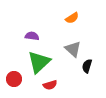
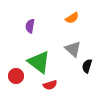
purple semicircle: moved 2 px left, 10 px up; rotated 88 degrees counterclockwise
green triangle: rotated 40 degrees counterclockwise
red circle: moved 2 px right, 3 px up
